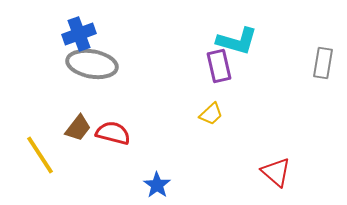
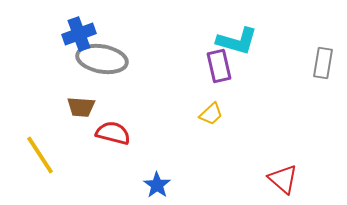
gray ellipse: moved 10 px right, 5 px up
brown trapezoid: moved 3 px right, 21 px up; rotated 56 degrees clockwise
red triangle: moved 7 px right, 7 px down
